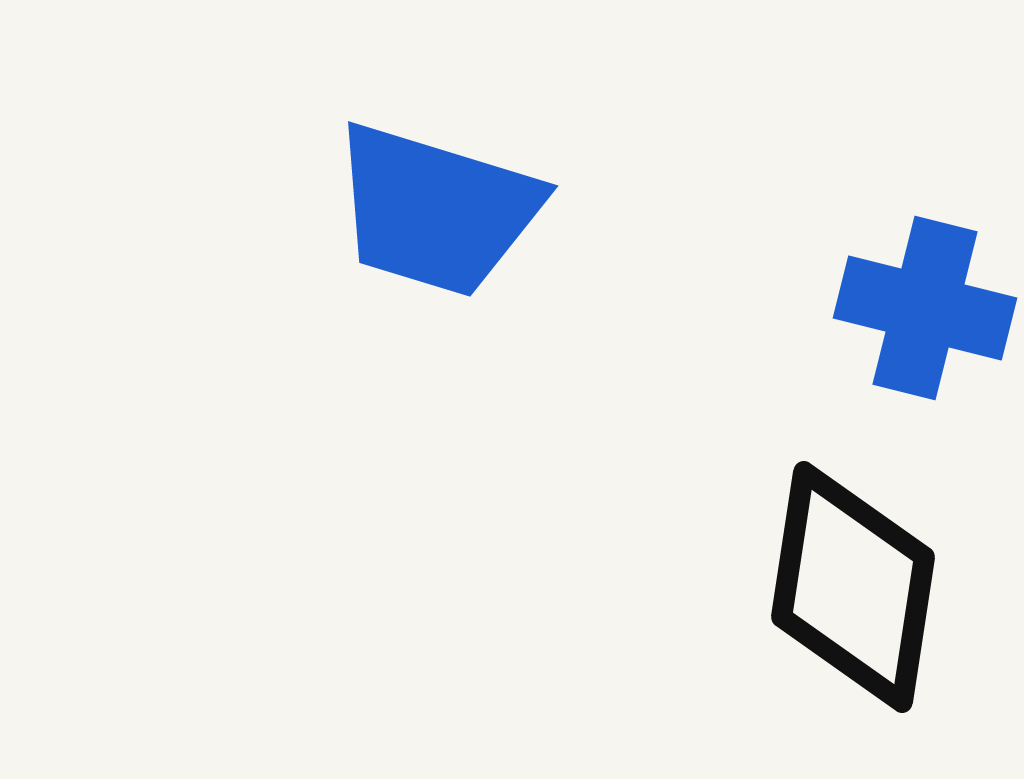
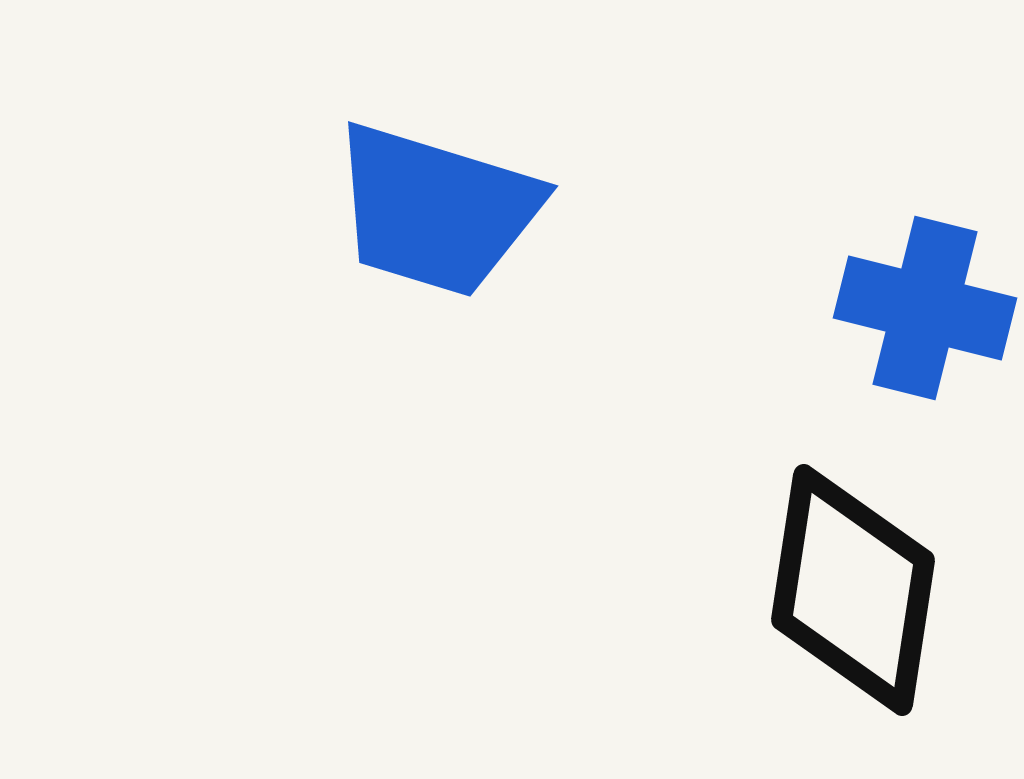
black diamond: moved 3 px down
